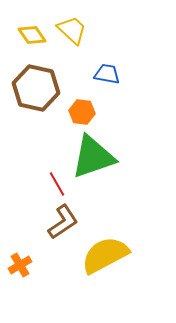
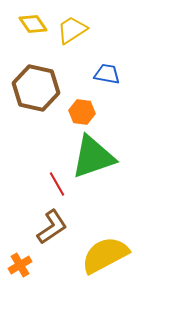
yellow trapezoid: rotated 76 degrees counterclockwise
yellow diamond: moved 1 px right, 11 px up
brown L-shape: moved 11 px left, 5 px down
